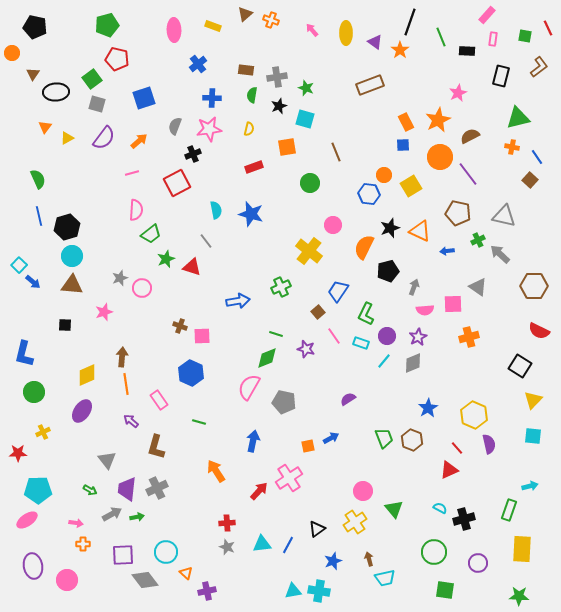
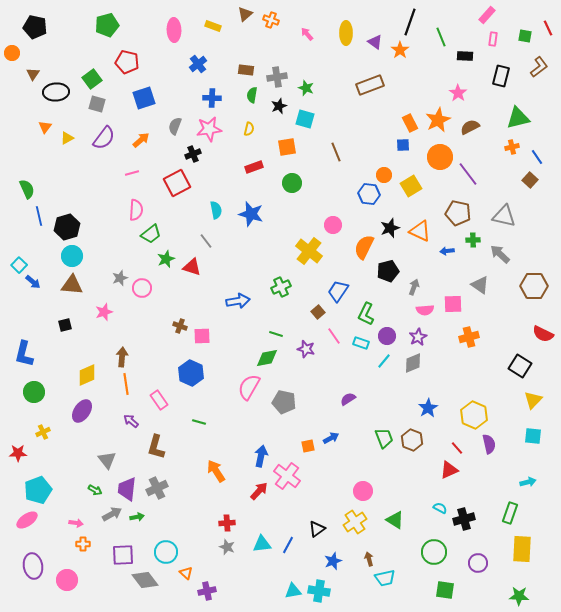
pink arrow at (312, 30): moved 5 px left, 4 px down
black rectangle at (467, 51): moved 2 px left, 5 px down
red pentagon at (117, 59): moved 10 px right, 3 px down
pink star at (458, 93): rotated 12 degrees counterclockwise
orange rectangle at (406, 122): moved 4 px right, 1 px down
brown semicircle at (470, 136): moved 9 px up
orange arrow at (139, 141): moved 2 px right, 1 px up
orange cross at (512, 147): rotated 24 degrees counterclockwise
green semicircle at (38, 179): moved 11 px left, 10 px down
green circle at (310, 183): moved 18 px left
green cross at (478, 240): moved 5 px left; rotated 24 degrees clockwise
gray triangle at (478, 287): moved 2 px right, 2 px up
black square at (65, 325): rotated 16 degrees counterclockwise
red semicircle at (539, 331): moved 4 px right, 3 px down
green diamond at (267, 358): rotated 10 degrees clockwise
blue arrow at (253, 441): moved 8 px right, 15 px down
pink cross at (289, 478): moved 2 px left, 2 px up; rotated 20 degrees counterclockwise
cyan arrow at (530, 486): moved 2 px left, 4 px up
cyan pentagon at (38, 490): rotated 20 degrees counterclockwise
green arrow at (90, 490): moved 5 px right
green triangle at (394, 509): moved 1 px right, 11 px down; rotated 18 degrees counterclockwise
green rectangle at (509, 510): moved 1 px right, 3 px down
